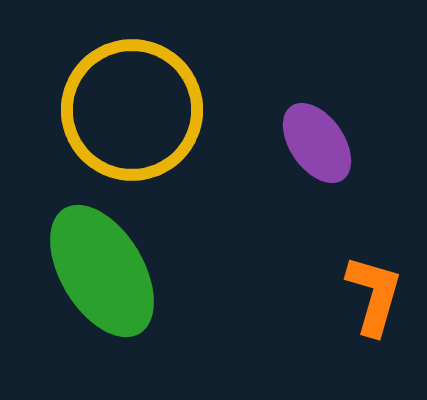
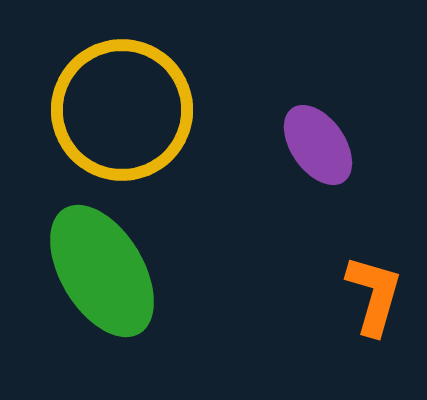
yellow circle: moved 10 px left
purple ellipse: moved 1 px right, 2 px down
